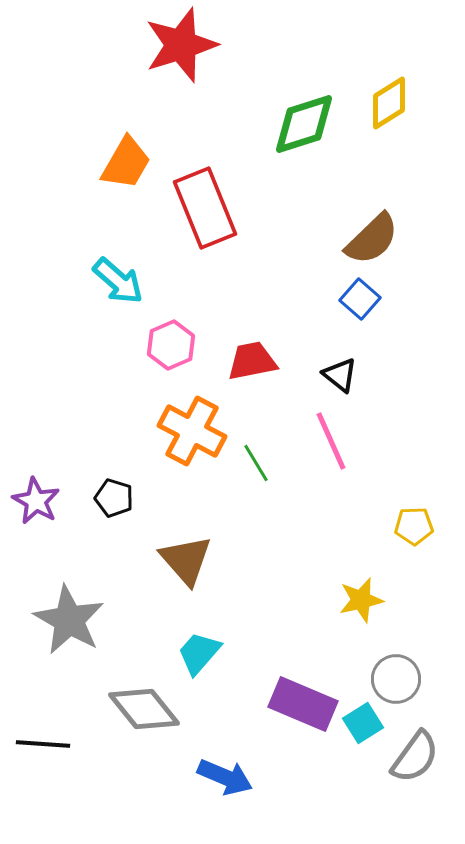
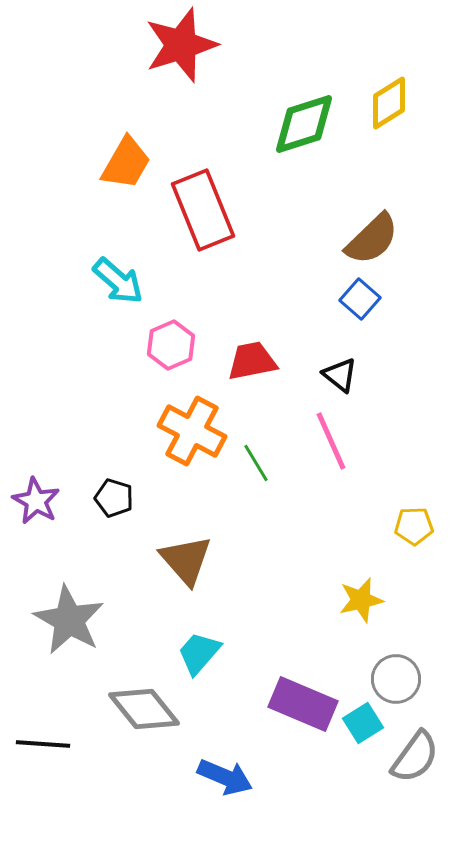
red rectangle: moved 2 px left, 2 px down
